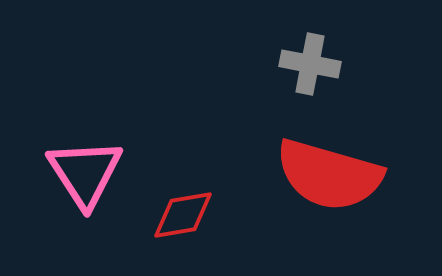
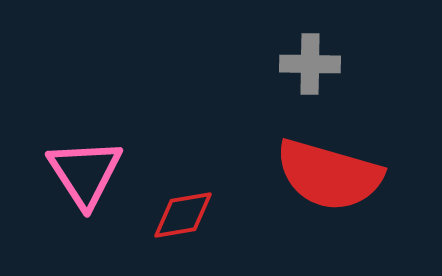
gray cross: rotated 10 degrees counterclockwise
